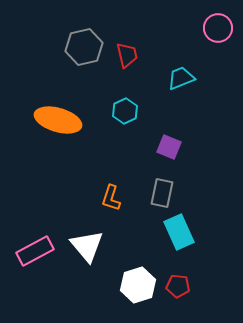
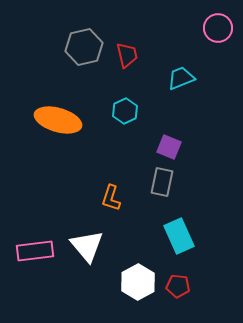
gray rectangle: moved 11 px up
cyan rectangle: moved 4 px down
pink rectangle: rotated 21 degrees clockwise
white hexagon: moved 3 px up; rotated 12 degrees counterclockwise
